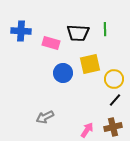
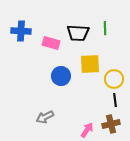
green line: moved 1 px up
yellow square: rotated 10 degrees clockwise
blue circle: moved 2 px left, 3 px down
black line: rotated 48 degrees counterclockwise
brown cross: moved 2 px left, 3 px up
